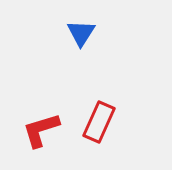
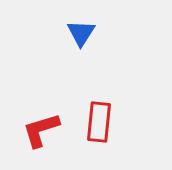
red rectangle: rotated 18 degrees counterclockwise
